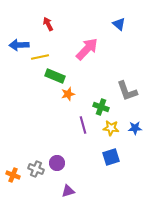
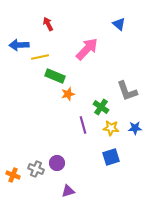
green cross: rotated 14 degrees clockwise
